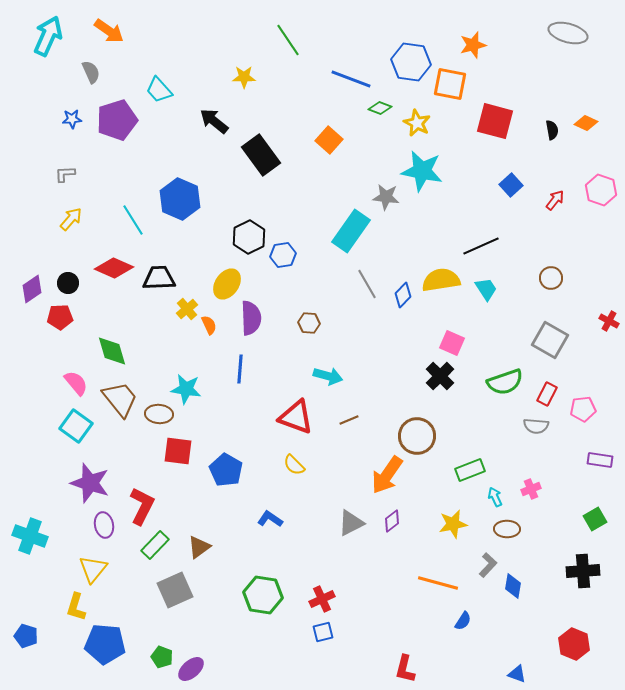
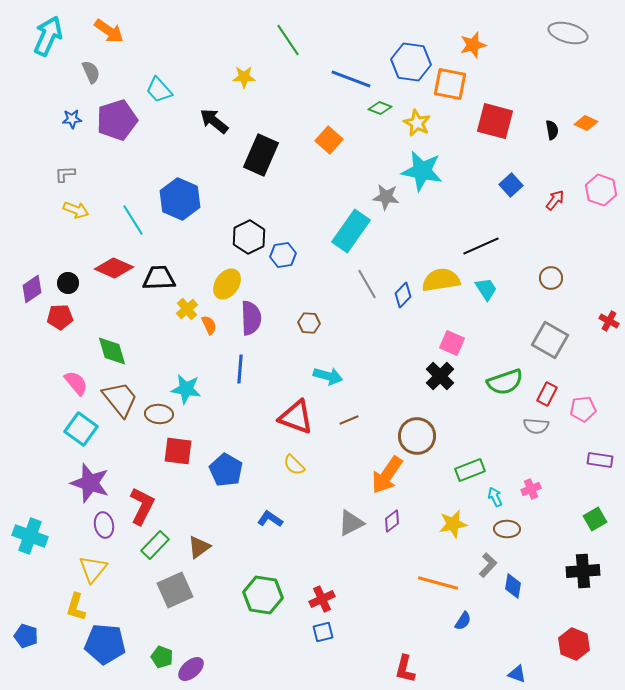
black rectangle at (261, 155): rotated 60 degrees clockwise
yellow arrow at (71, 219): moved 5 px right, 9 px up; rotated 70 degrees clockwise
cyan square at (76, 426): moved 5 px right, 3 px down
